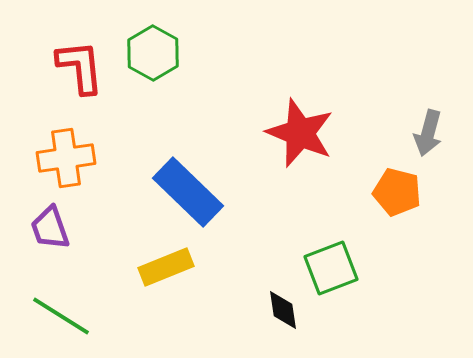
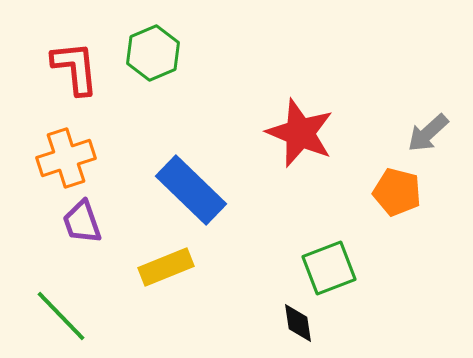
green hexagon: rotated 8 degrees clockwise
red L-shape: moved 5 px left, 1 px down
gray arrow: rotated 33 degrees clockwise
orange cross: rotated 10 degrees counterclockwise
blue rectangle: moved 3 px right, 2 px up
purple trapezoid: moved 32 px right, 6 px up
green square: moved 2 px left
black diamond: moved 15 px right, 13 px down
green line: rotated 14 degrees clockwise
